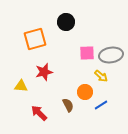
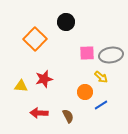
orange square: rotated 30 degrees counterclockwise
red star: moved 7 px down
yellow arrow: moved 1 px down
brown semicircle: moved 11 px down
red arrow: rotated 42 degrees counterclockwise
